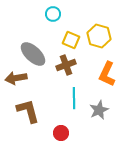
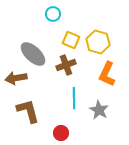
yellow hexagon: moved 1 px left, 6 px down
gray star: rotated 18 degrees counterclockwise
